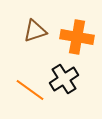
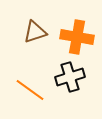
brown triangle: moved 1 px down
black cross: moved 6 px right, 2 px up; rotated 16 degrees clockwise
